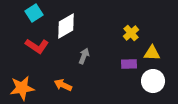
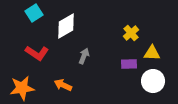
red L-shape: moved 7 px down
